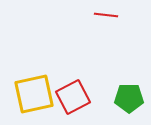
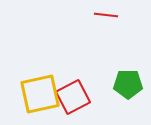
yellow square: moved 6 px right
green pentagon: moved 1 px left, 14 px up
